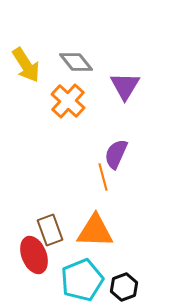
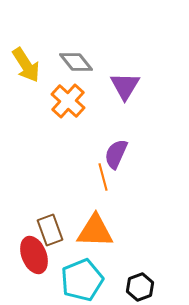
black hexagon: moved 16 px right
